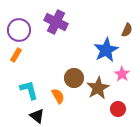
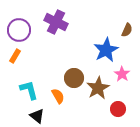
orange rectangle: moved 1 px left, 1 px down
